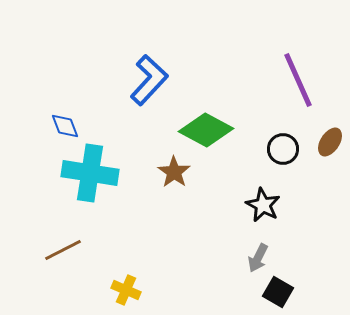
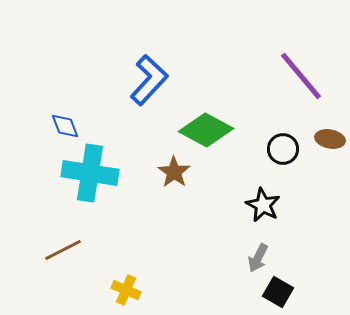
purple line: moved 3 px right, 4 px up; rotated 16 degrees counterclockwise
brown ellipse: moved 3 px up; rotated 68 degrees clockwise
